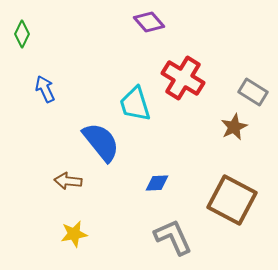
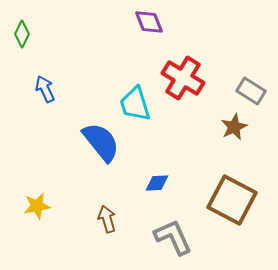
purple diamond: rotated 20 degrees clockwise
gray rectangle: moved 2 px left, 1 px up
brown arrow: moved 39 px right, 38 px down; rotated 68 degrees clockwise
yellow star: moved 37 px left, 28 px up
